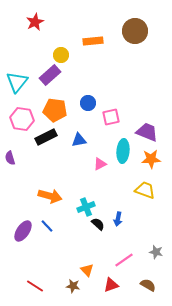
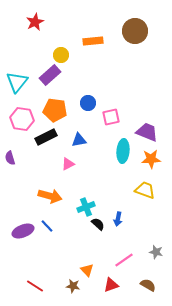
pink triangle: moved 32 px left
purple ellipse: rotated 35 degrees clockwise
